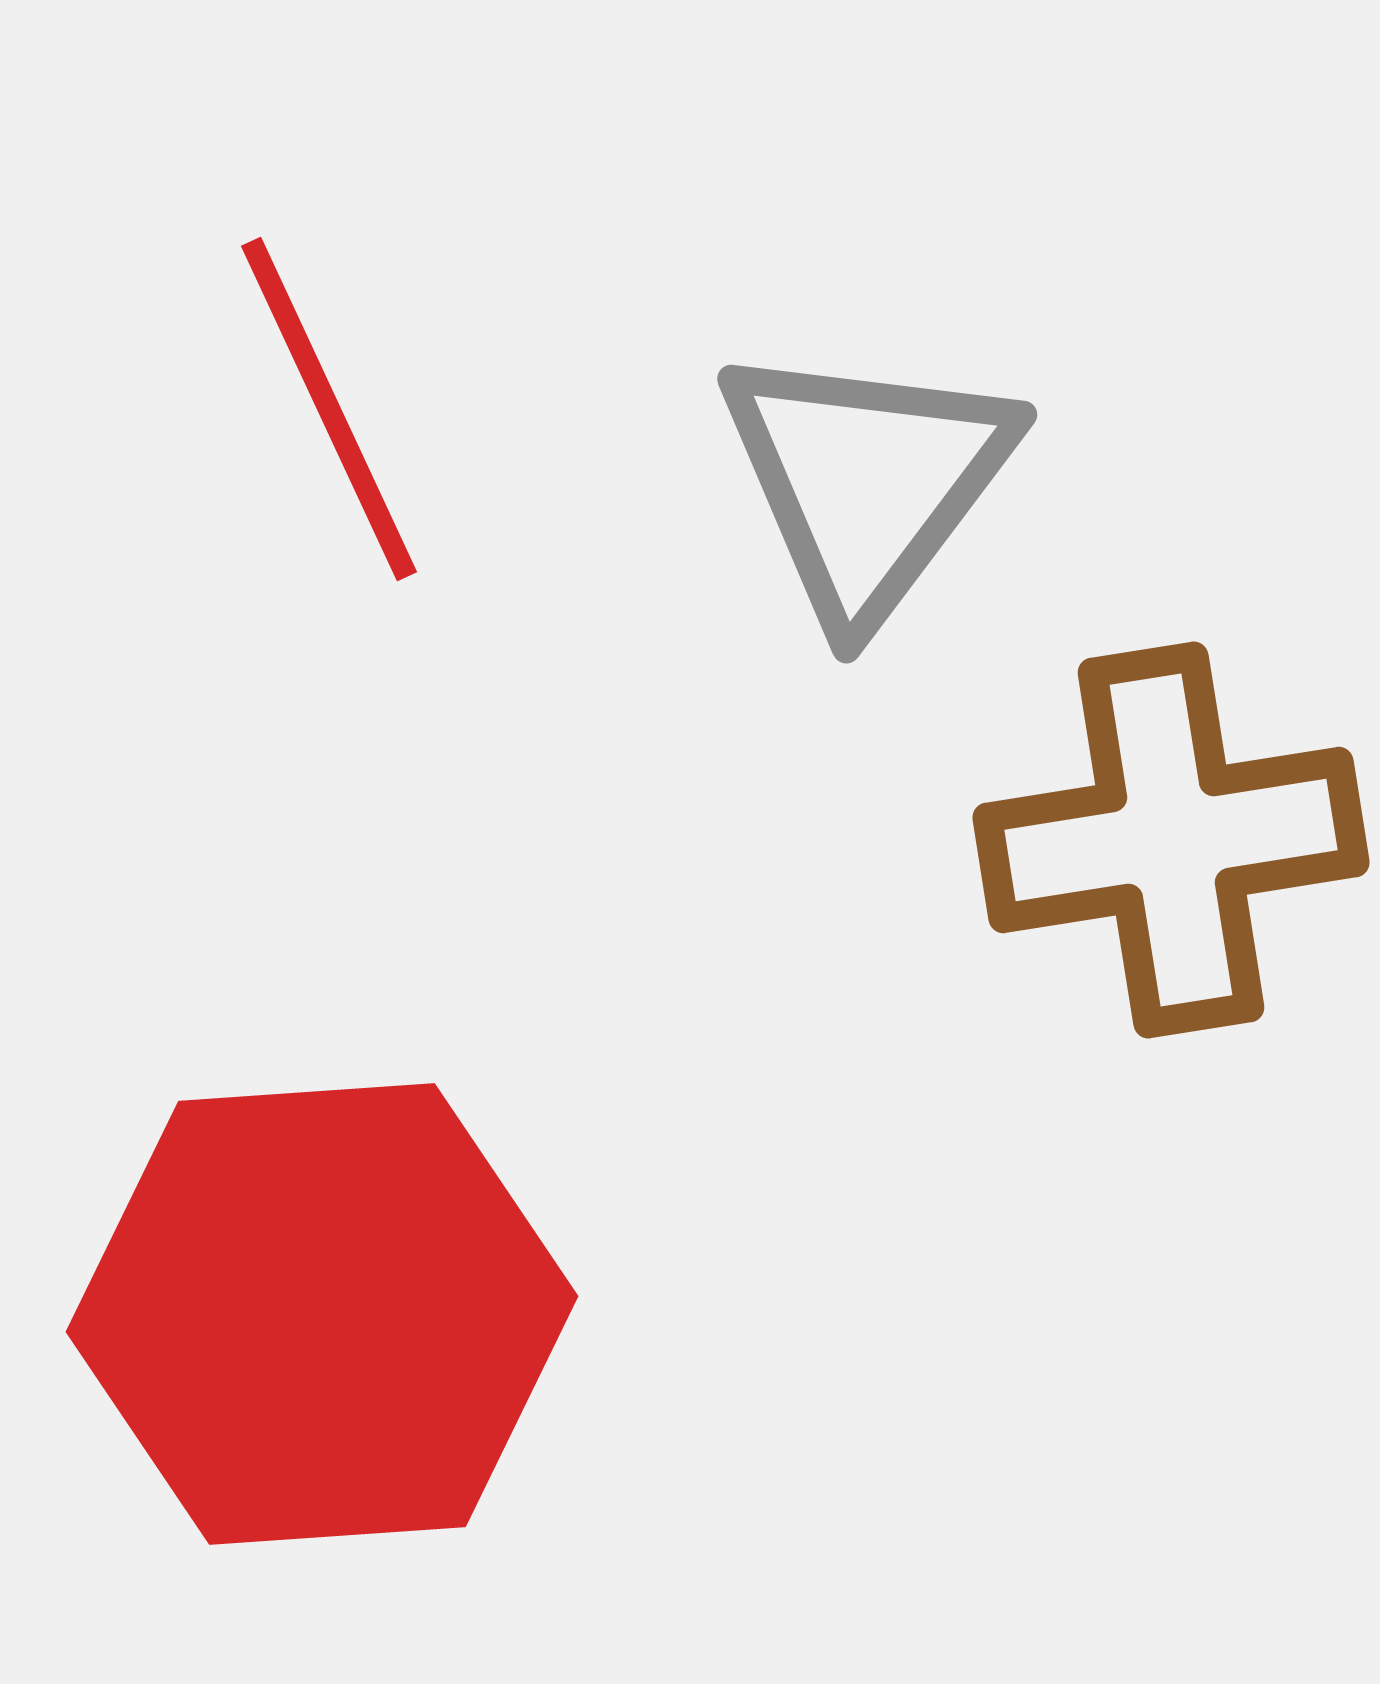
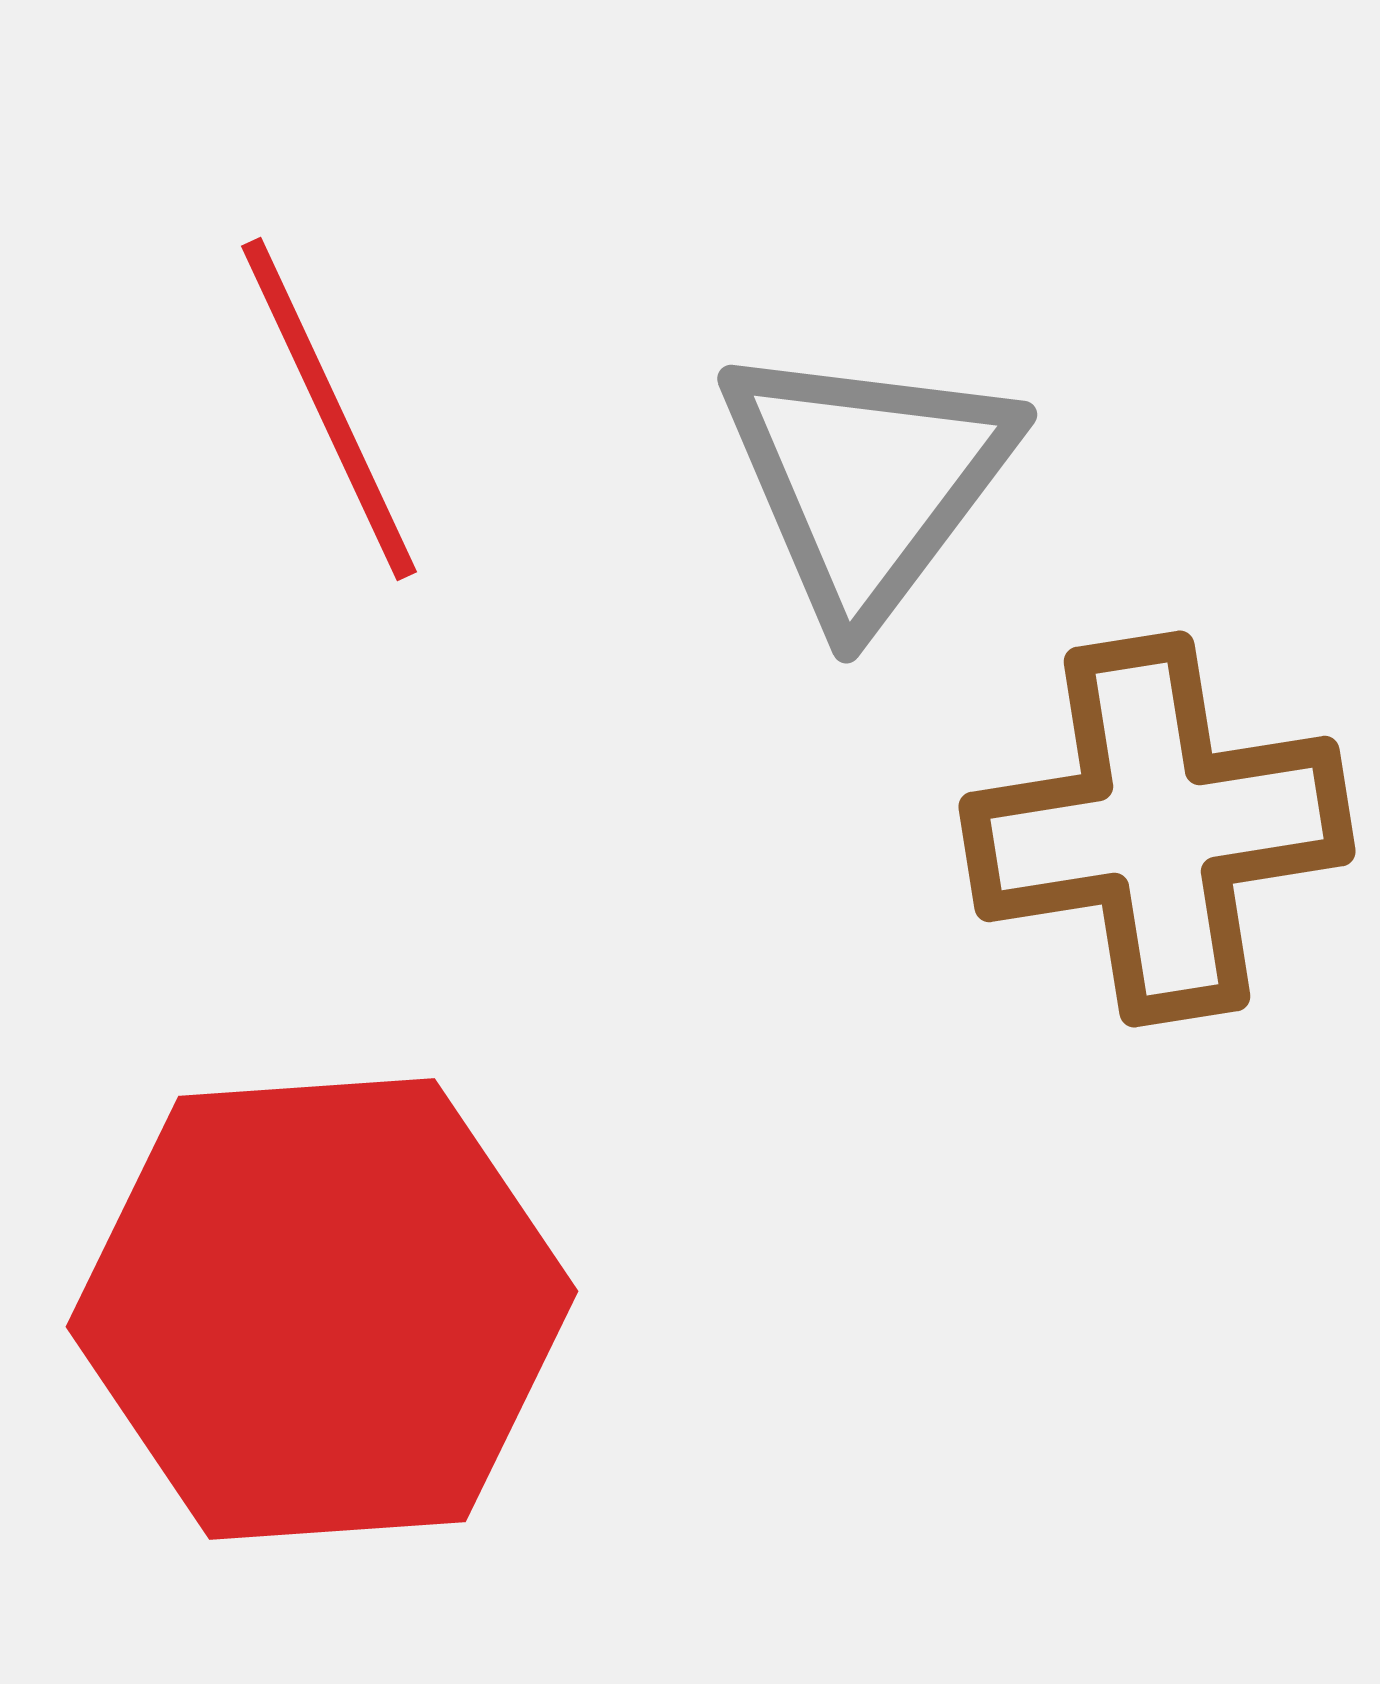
brown cross: moved 14 px left, 11 px up
red hexagon: moved 5 px up
